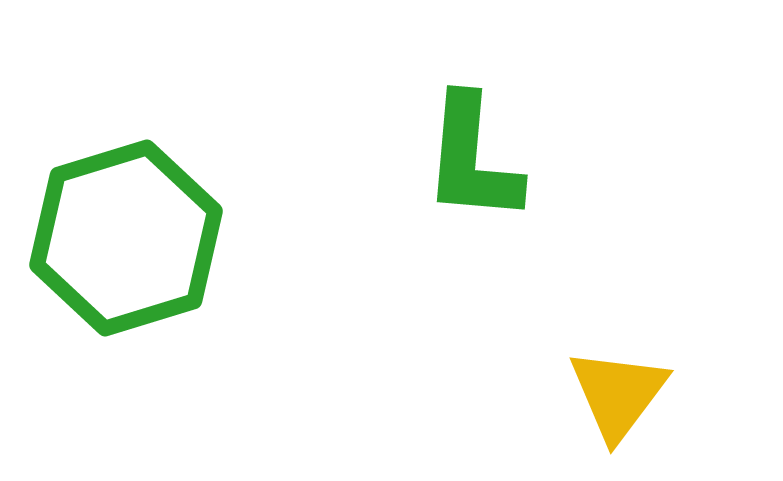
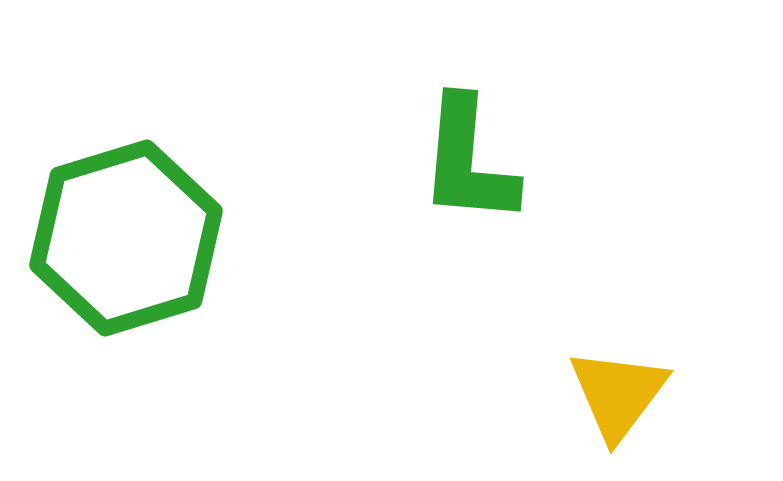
green L-shape: moved 4 px left, 2 px down
